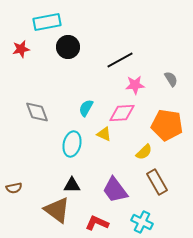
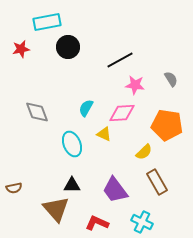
pink star: rotated 12 degrees clockwise
cyan ellipse: rotated 35 degrees counterclockwise
brown triangle: moved 1 px left, 1 px up; rotated 12 degrees clockwise
